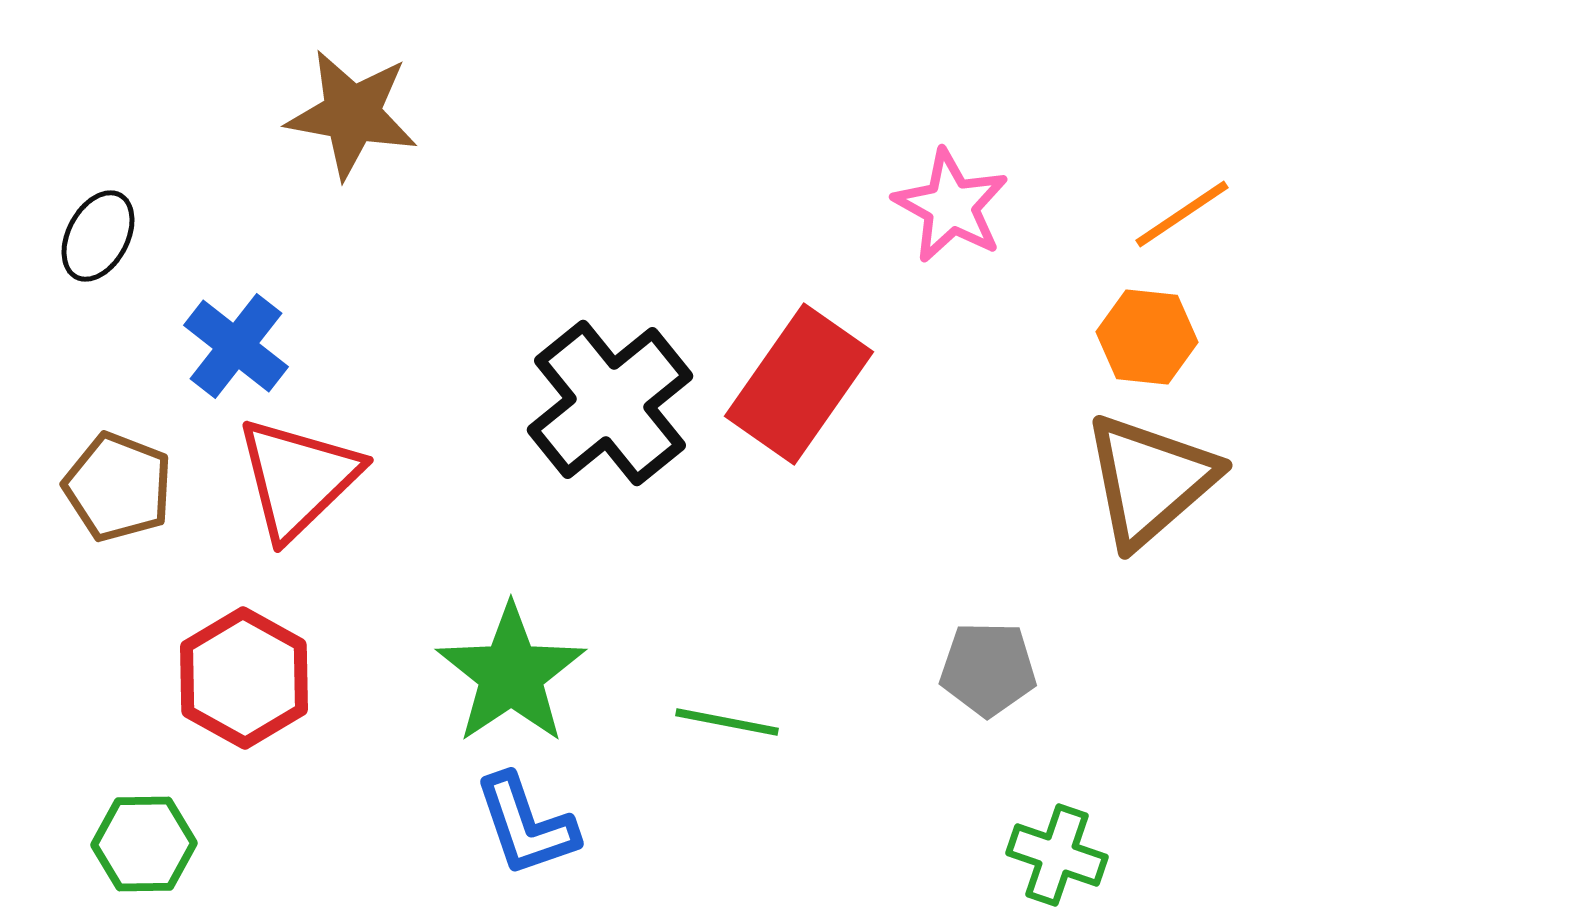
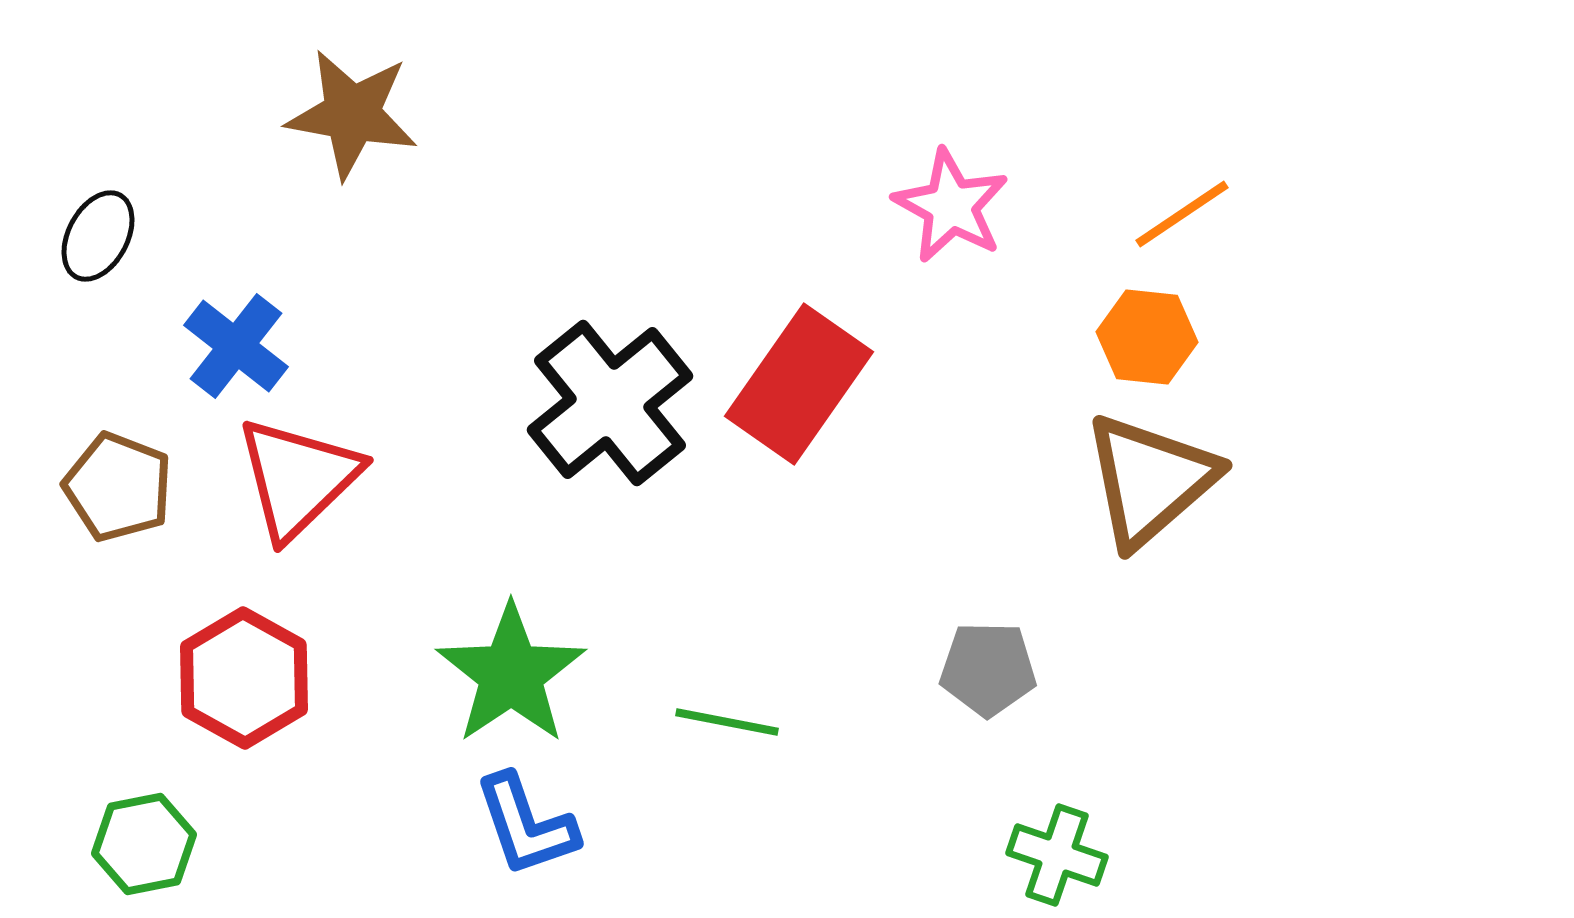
green hexagon: rotated 10 degrees counterclockwise
